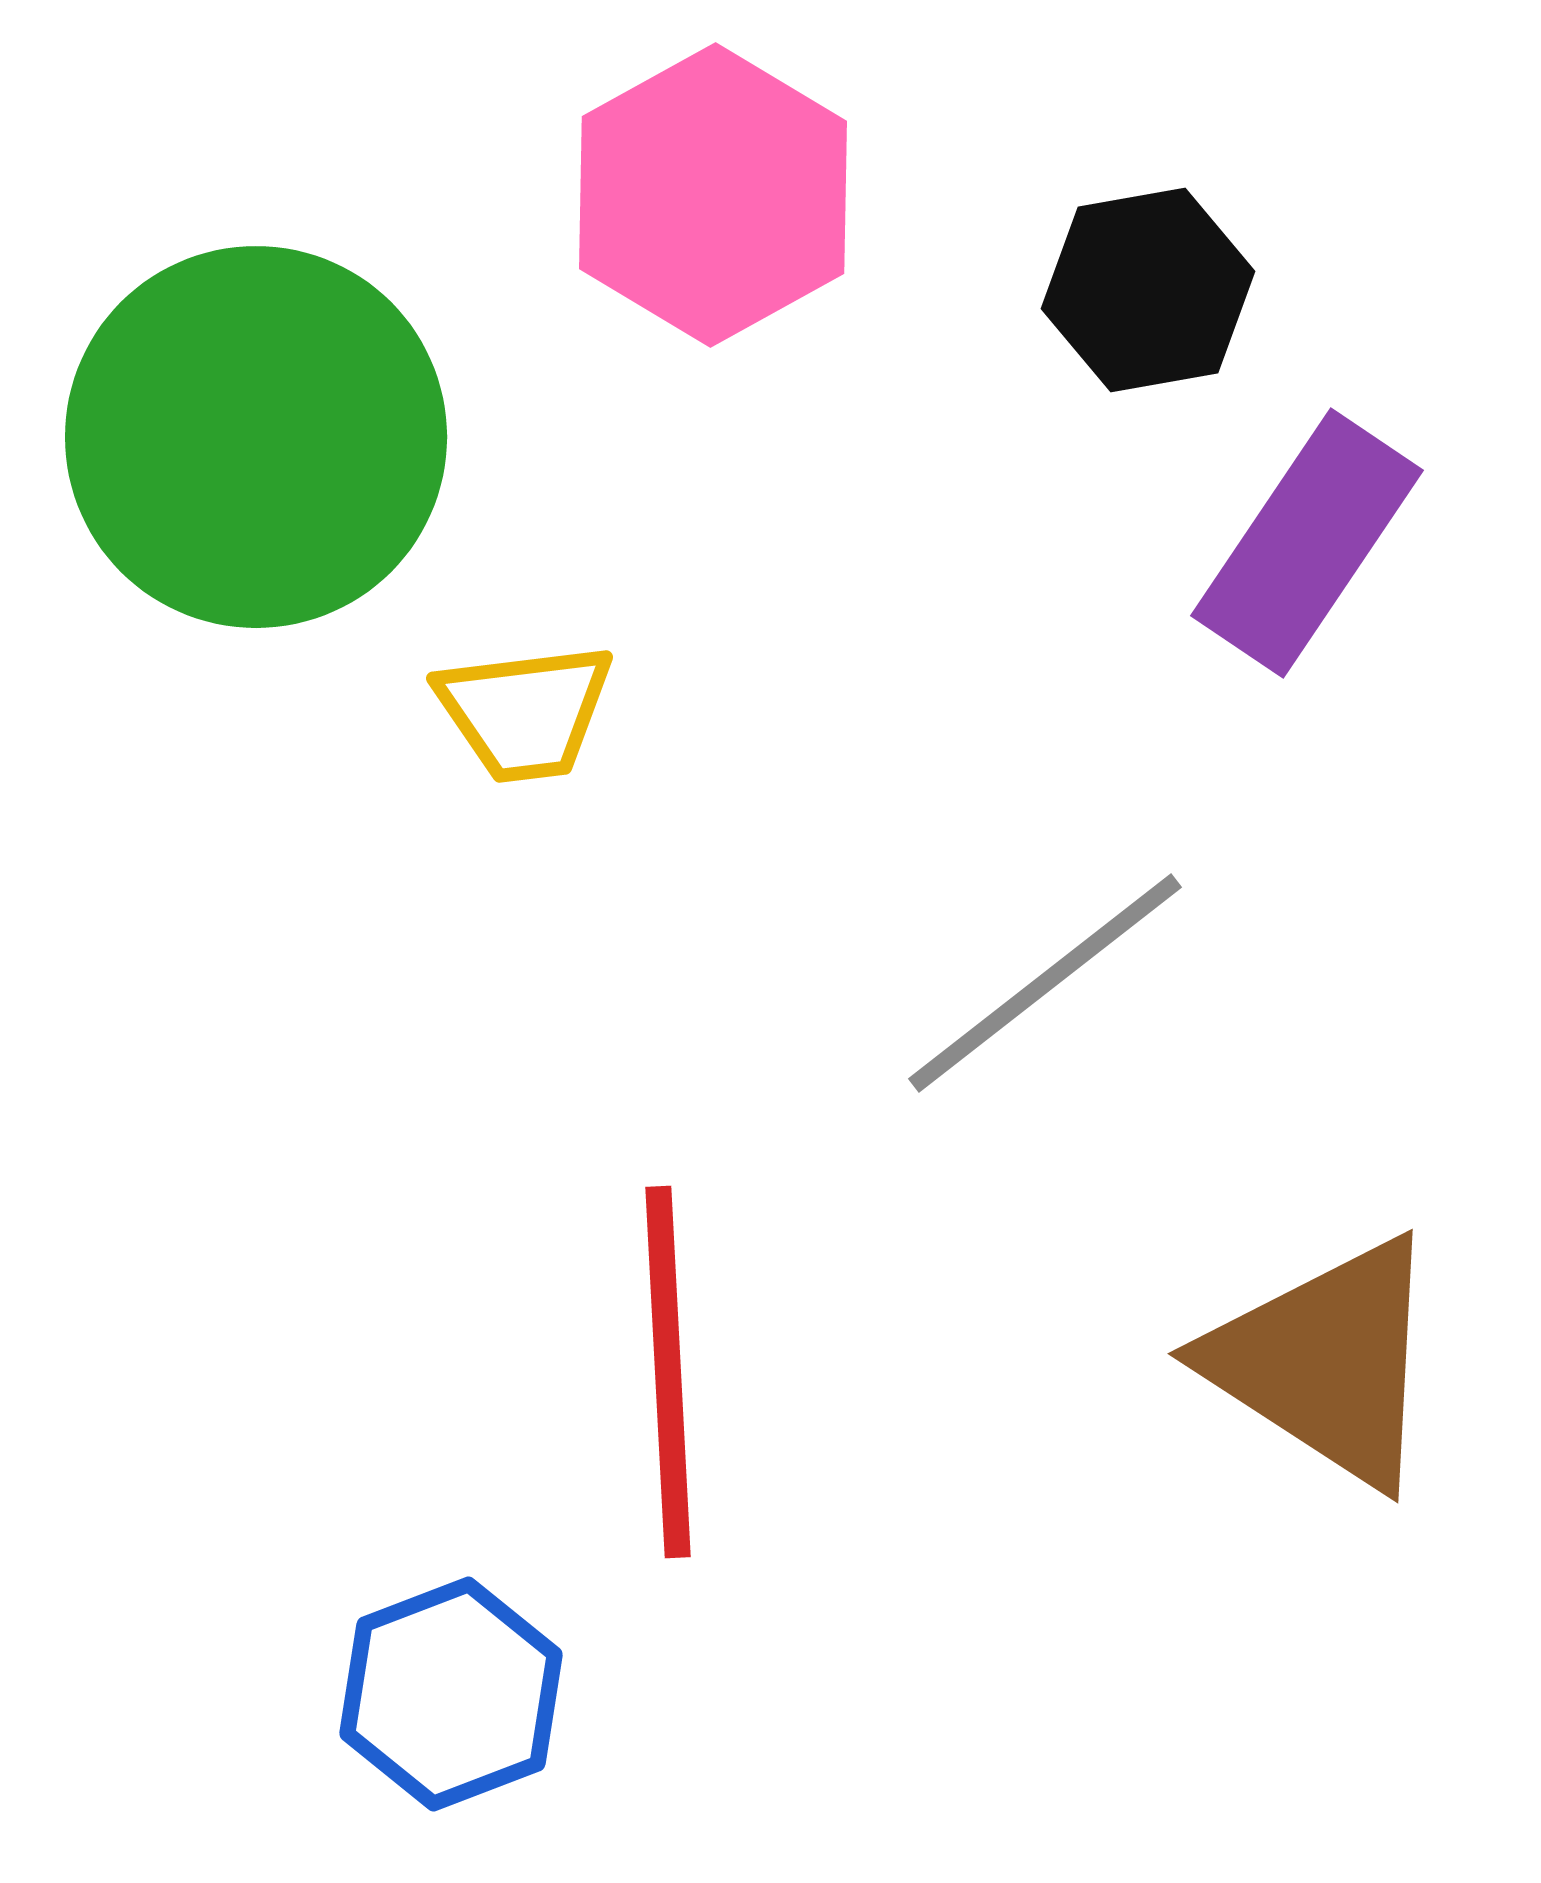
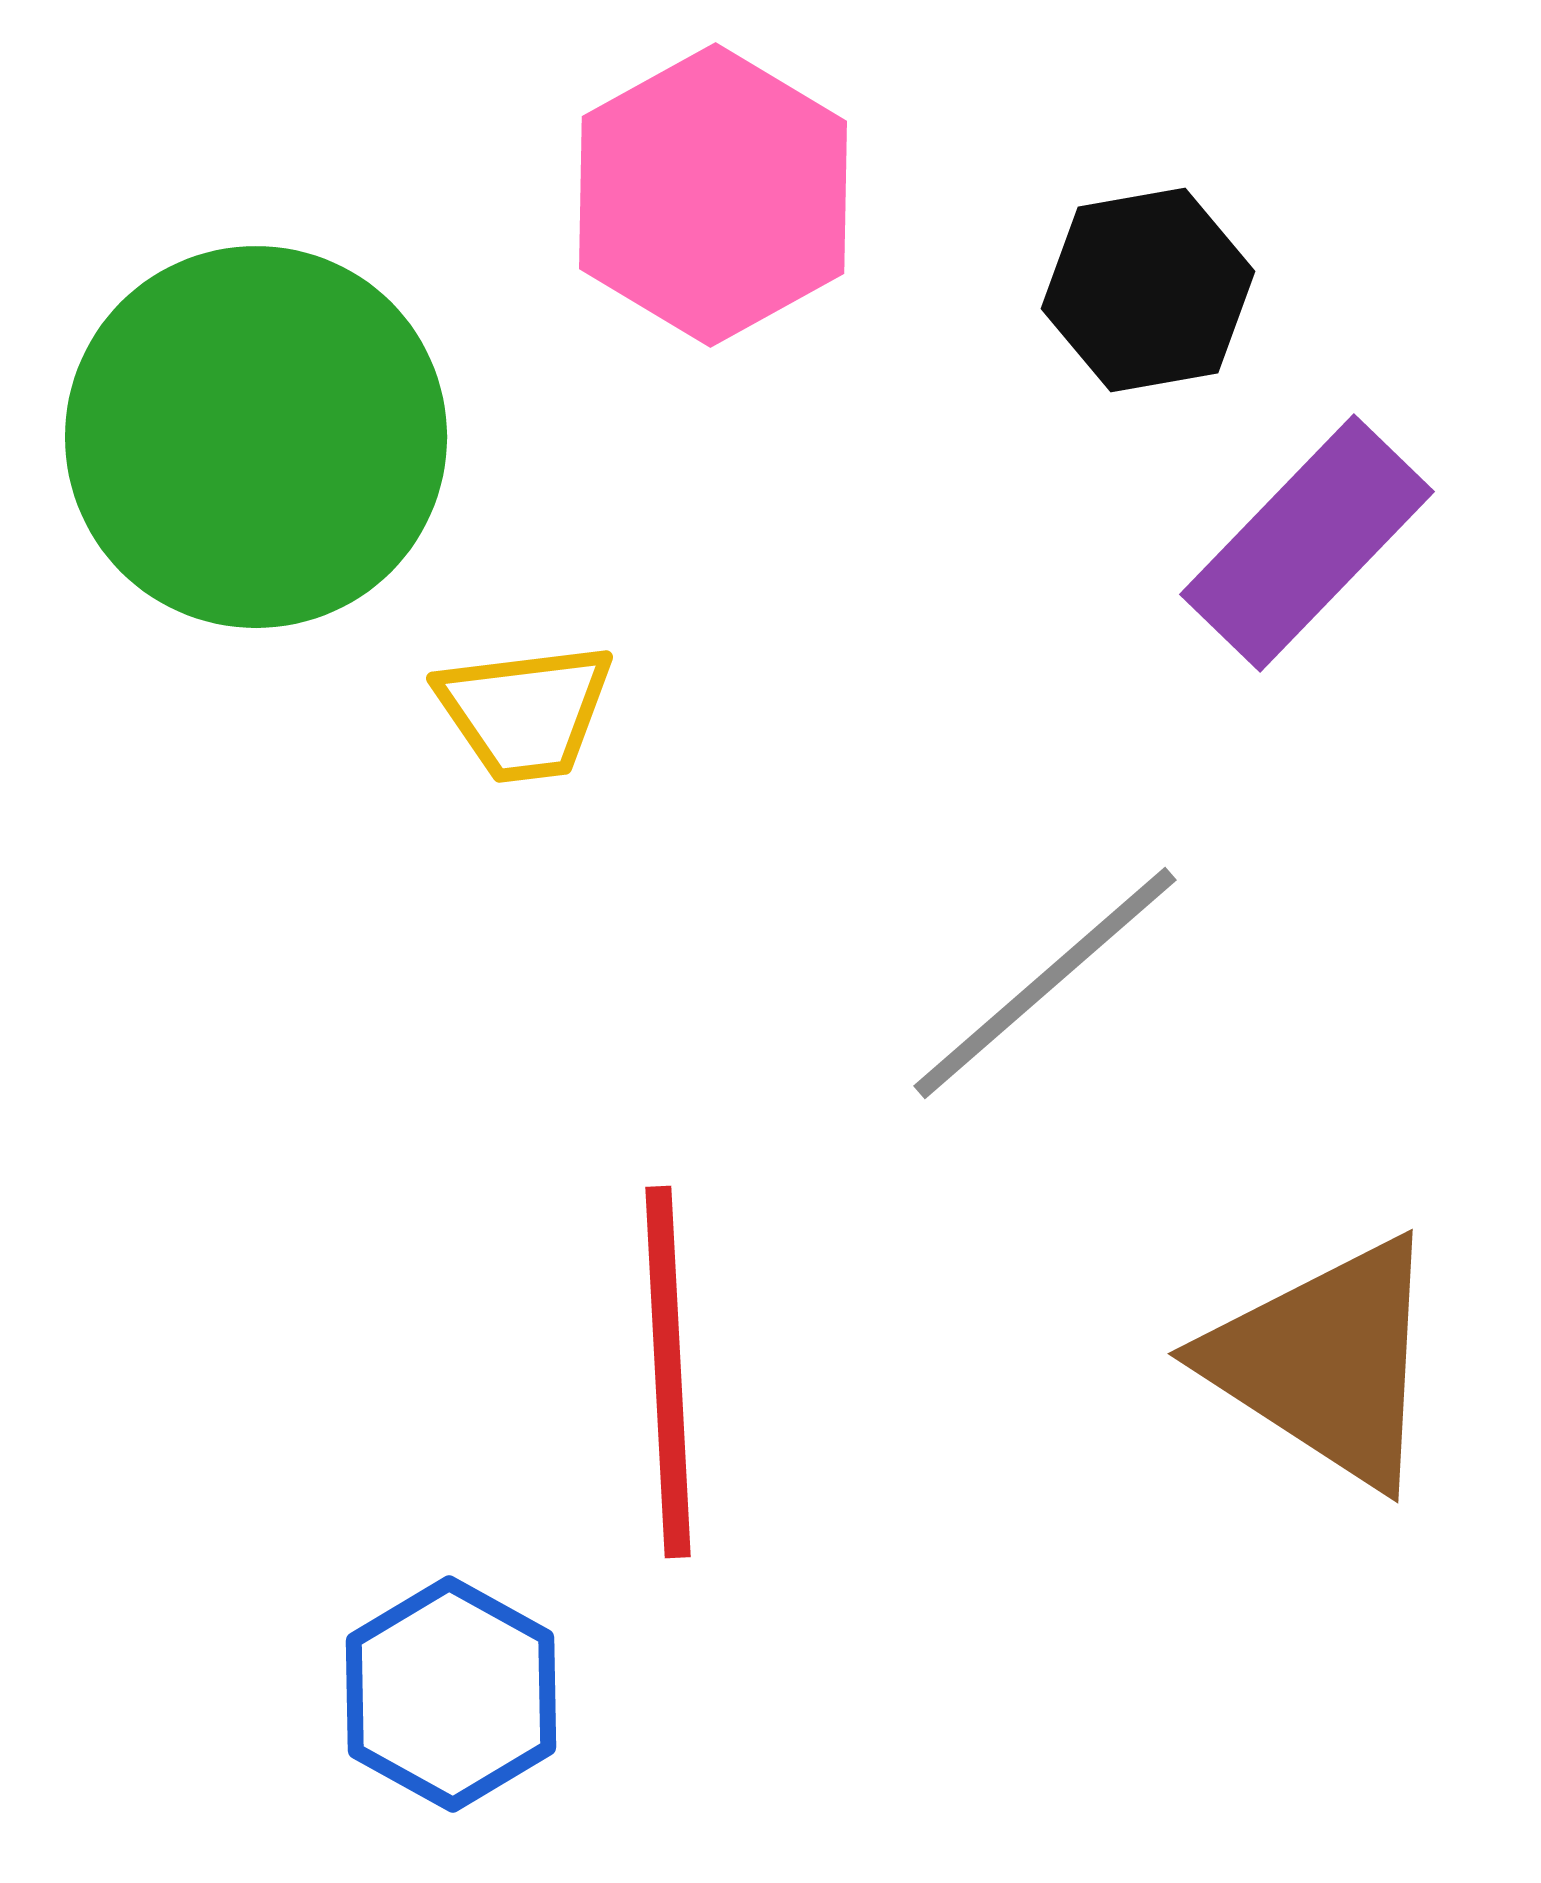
purple rectangle: rotated 10 degrees clockwise
gray line: rotated 3 degrees counterclockwise
blue hexagon: rotated 10 degrees counterclockwise
